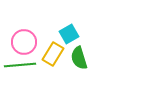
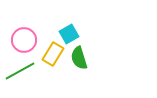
pink circle: moved 2 px up
green line: moved 6 px down; rotated 24 degrees counterclockwise
